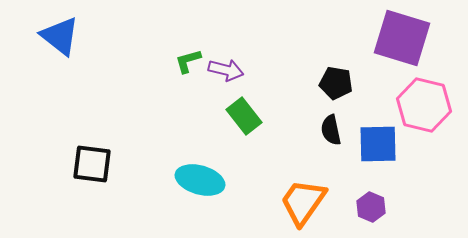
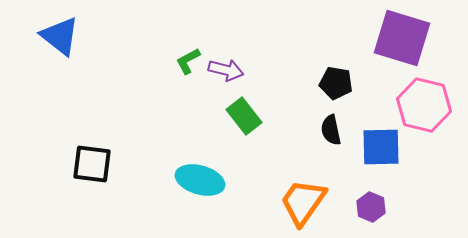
green L-shape: rotated 12 degrees counterclockwise
blue square: moved 3 px right, 3 px down
